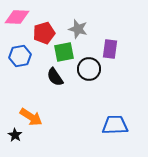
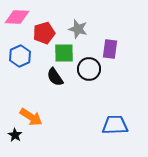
green square: moved 1 px down; rotated 10 degrees clockwise
blue hexagon: rotated 15 degrees counterclockwise
